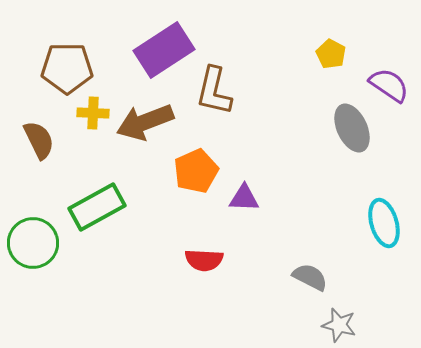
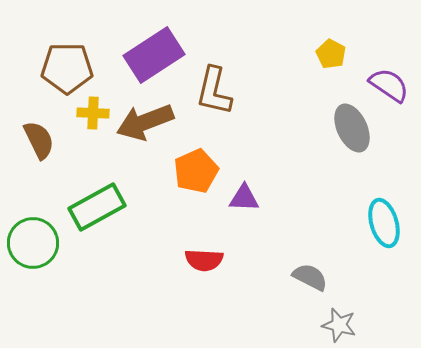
purple rectangle: moved 10 px left, 5 px down
